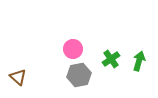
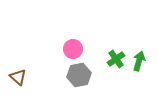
green cross: moved 5 px right
